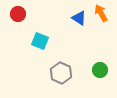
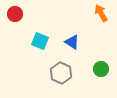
red circle: moved 3 px left
blue triangle: moved 7 px left, 24 px down
green circle: moved 1 px right, 1 px up
